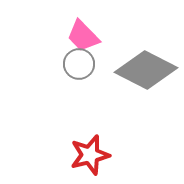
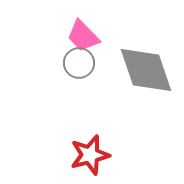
gray circle: moved 1 px up
gray diamond: rotated 44 degrees clockwise
